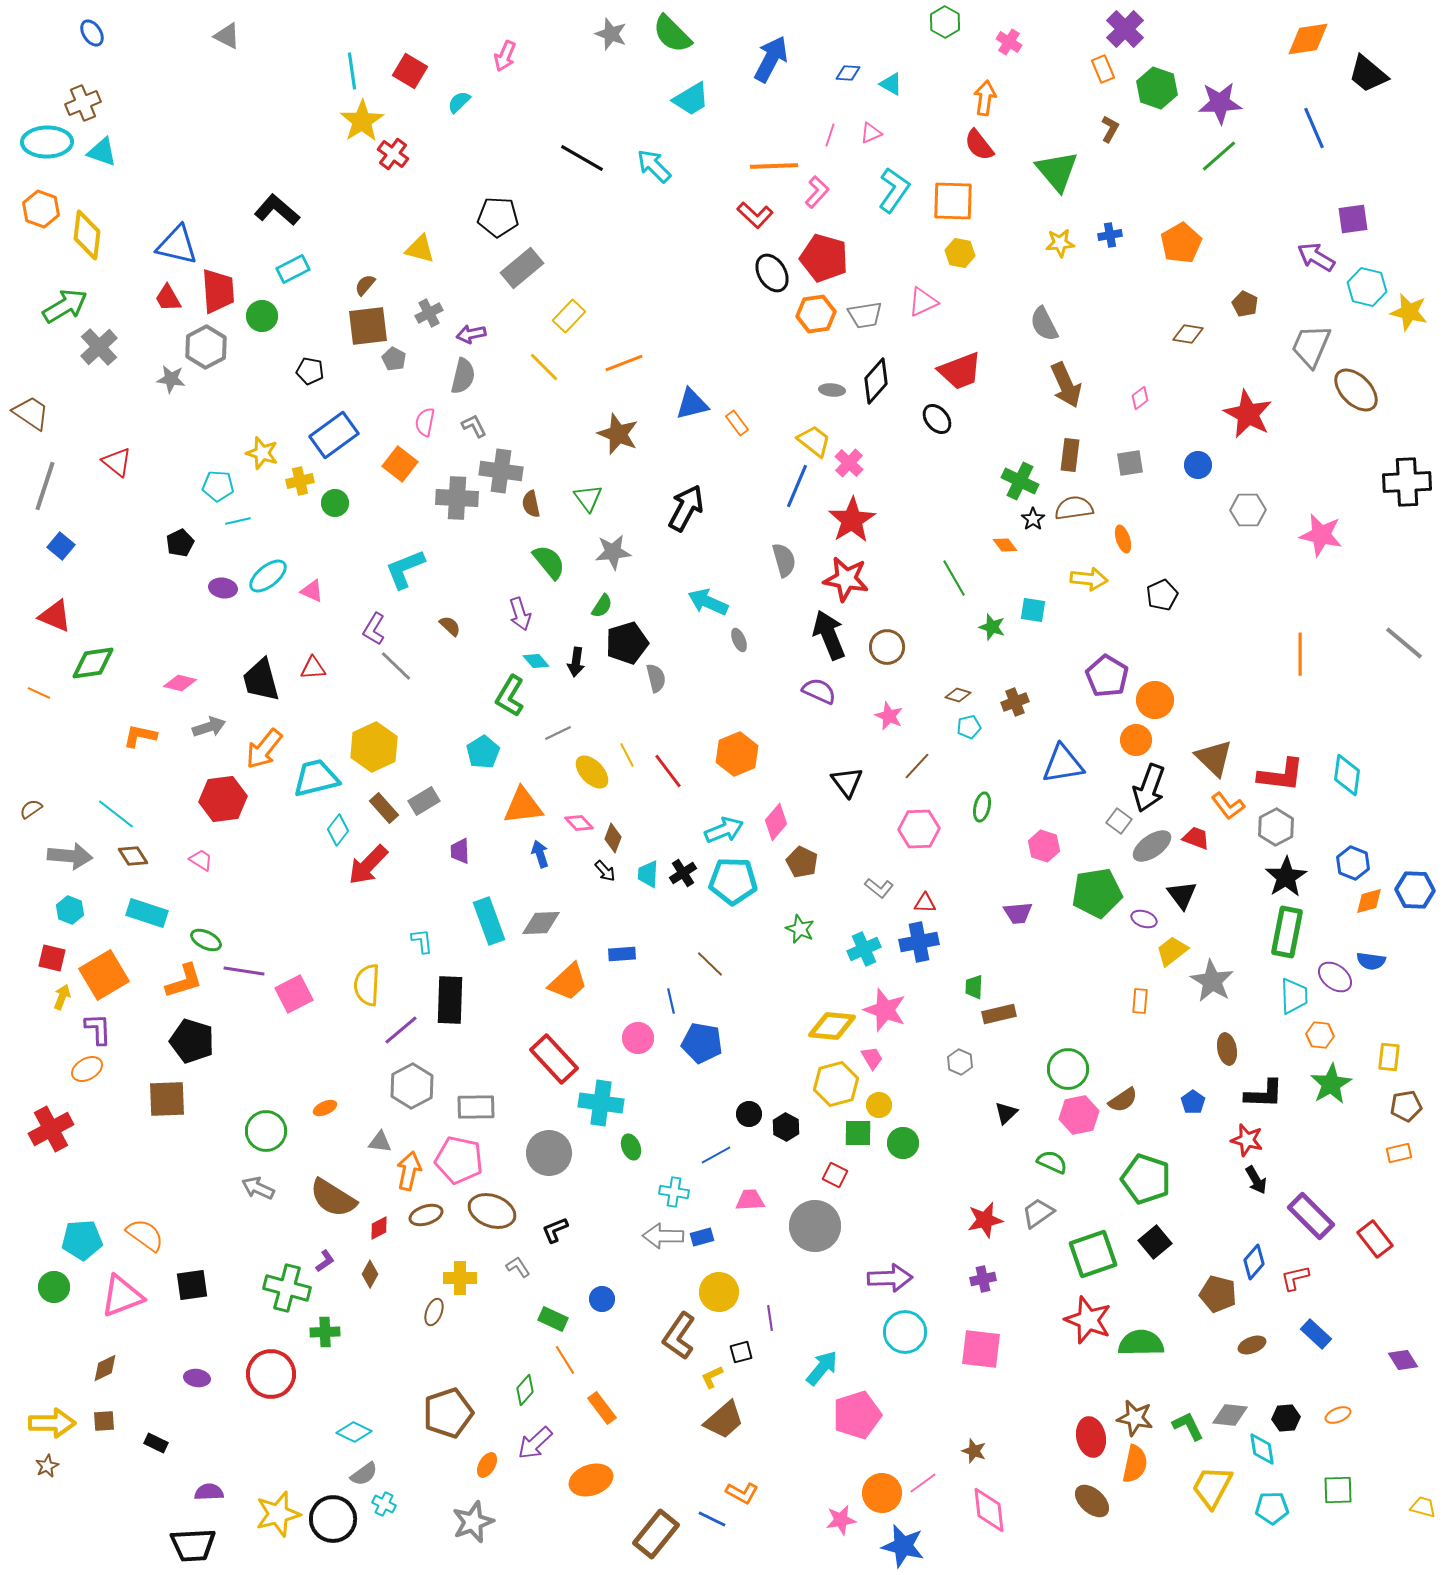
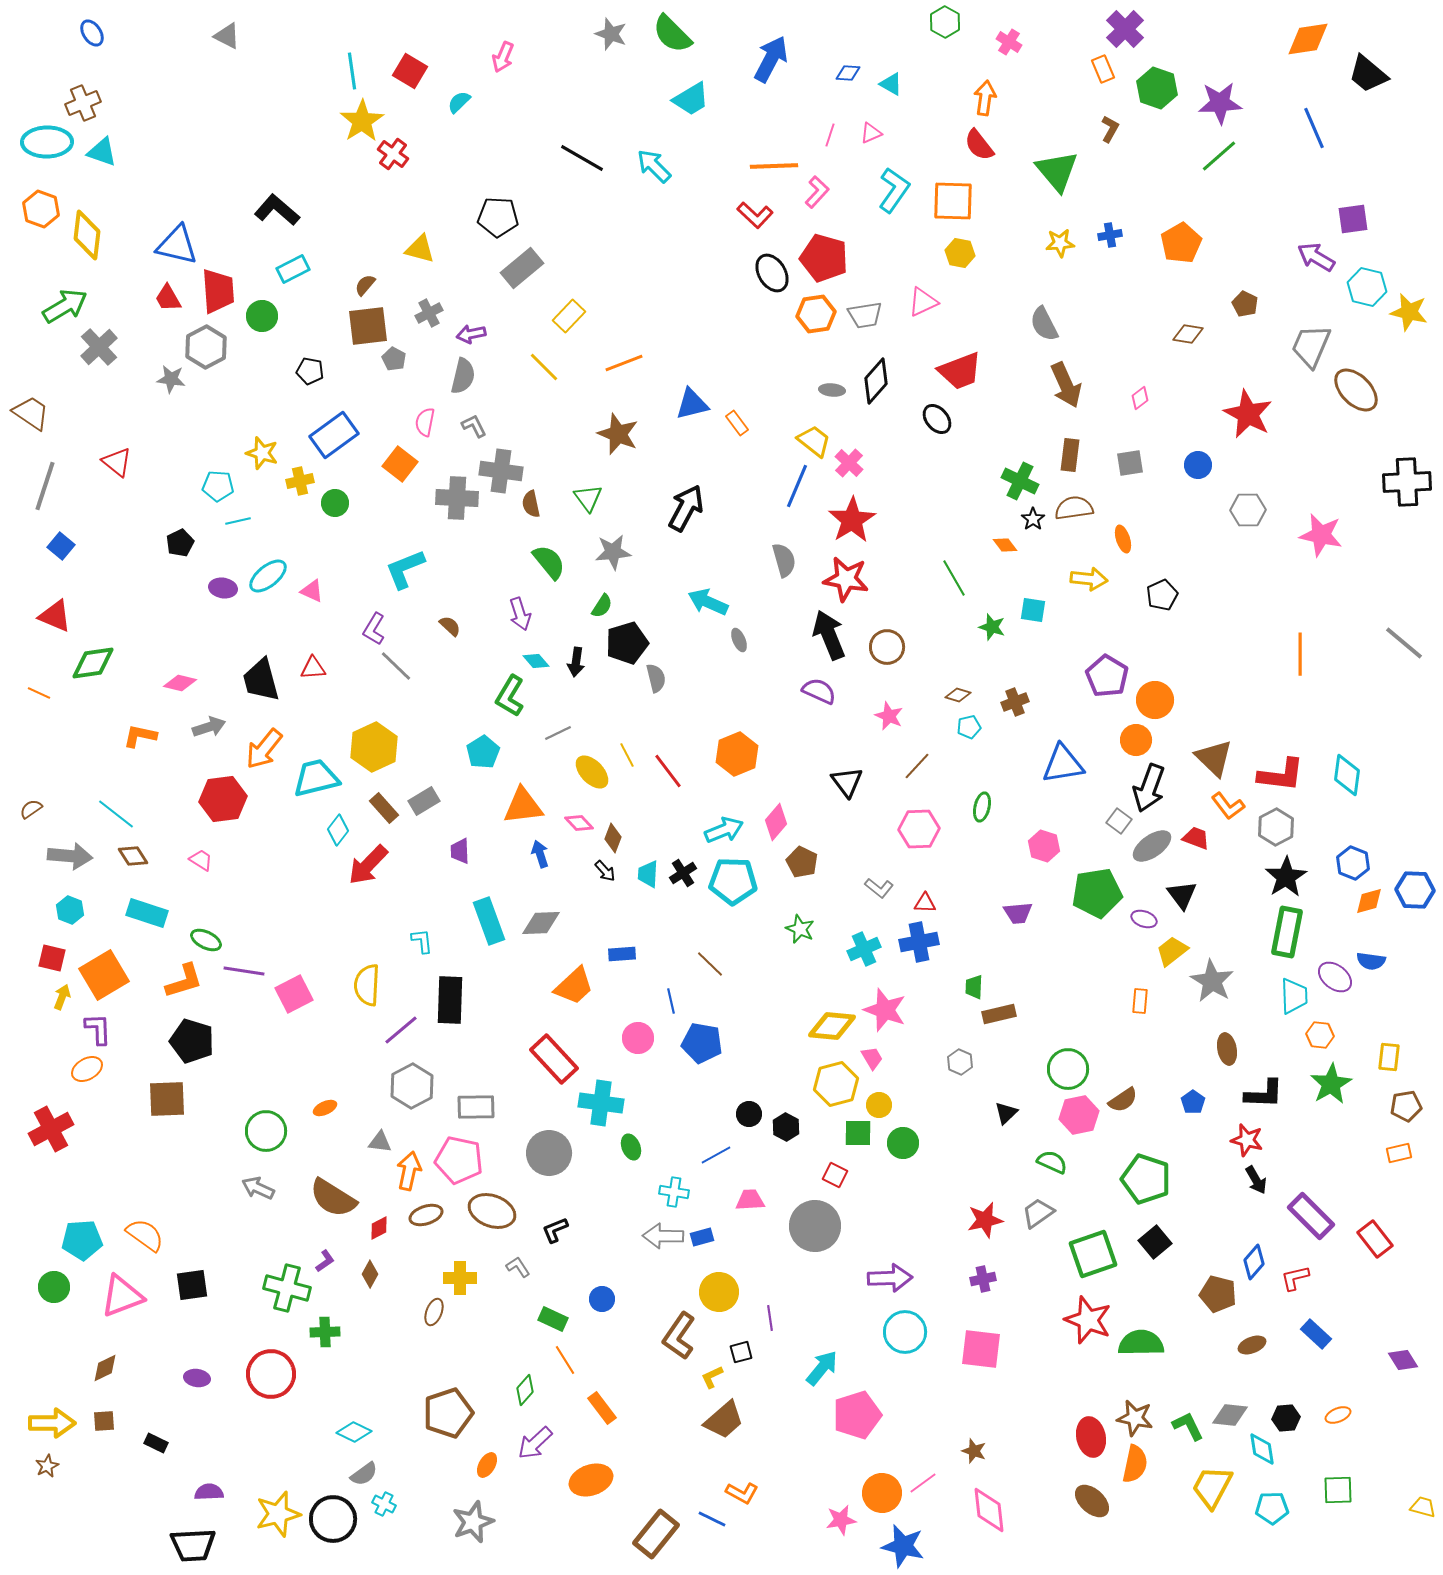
pink arrow at (505, 56): moved 2 px left, 1 px down
orange trapezoid at (568, 982): moved 6 px right, 4 px down
